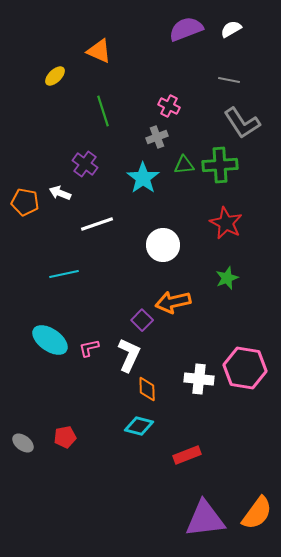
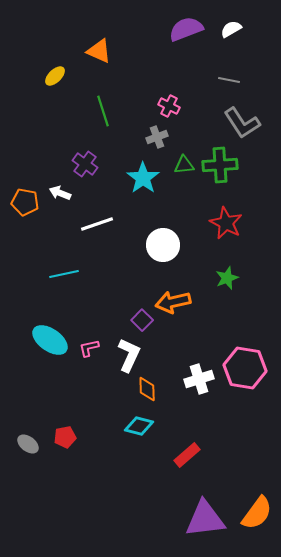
white cross: rotated 24 degrees counterclockwise
gray ellipse: moved 5 px right, 1 px down
red rectangle: rotated 20 degrees counterclockwise
